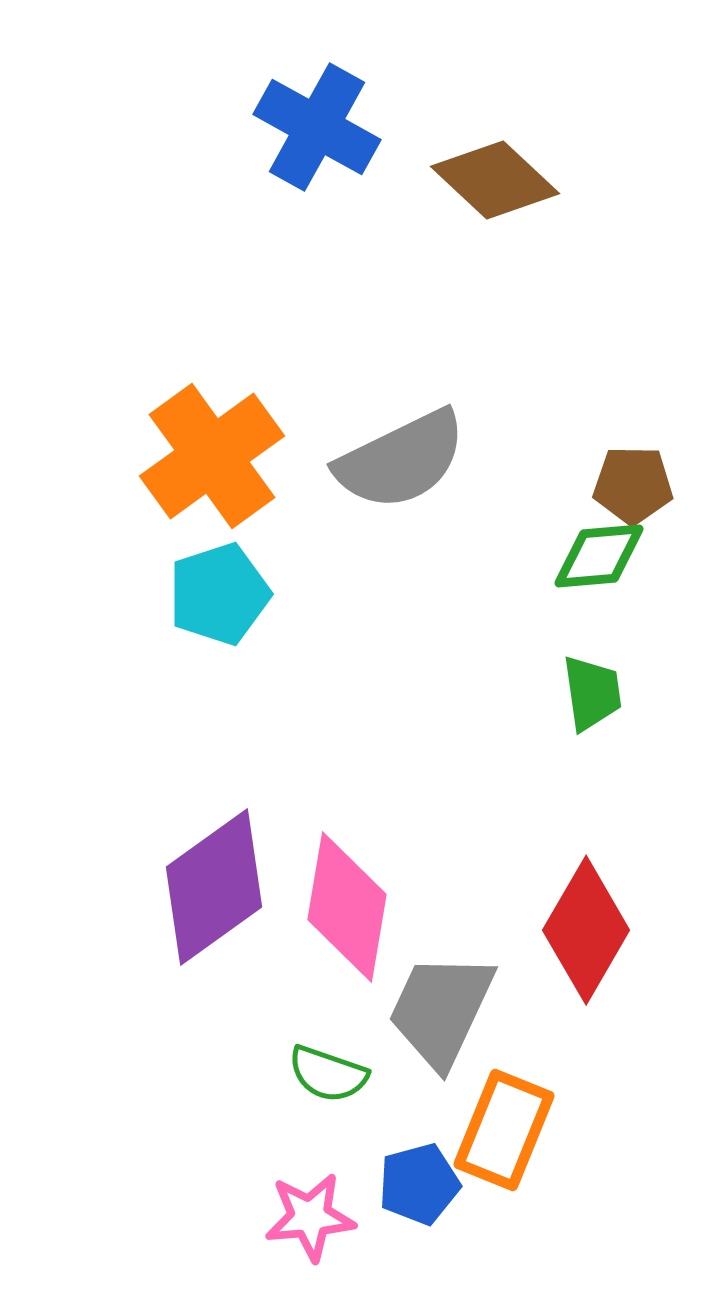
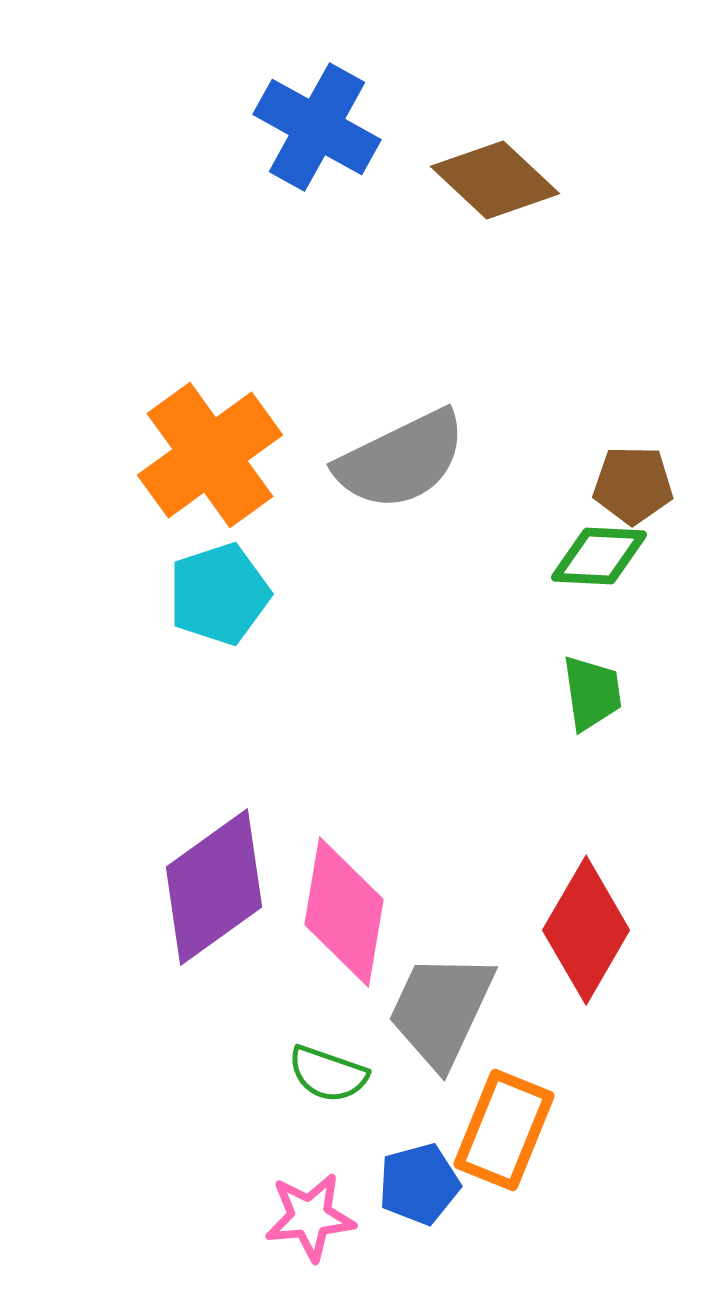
orange cross: moved 2 px left, 1 px up
green diamond: rotated 8 degrees clockwise
pink diamond: moved 3 px left, 5 px down
